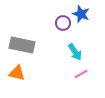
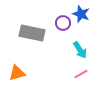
gray rectangle: moved 10 px right, 12 px up
cyan arrow: moved 5 px right, 2 px up
orange triangle: rotated 30 degrees counterclockwise
